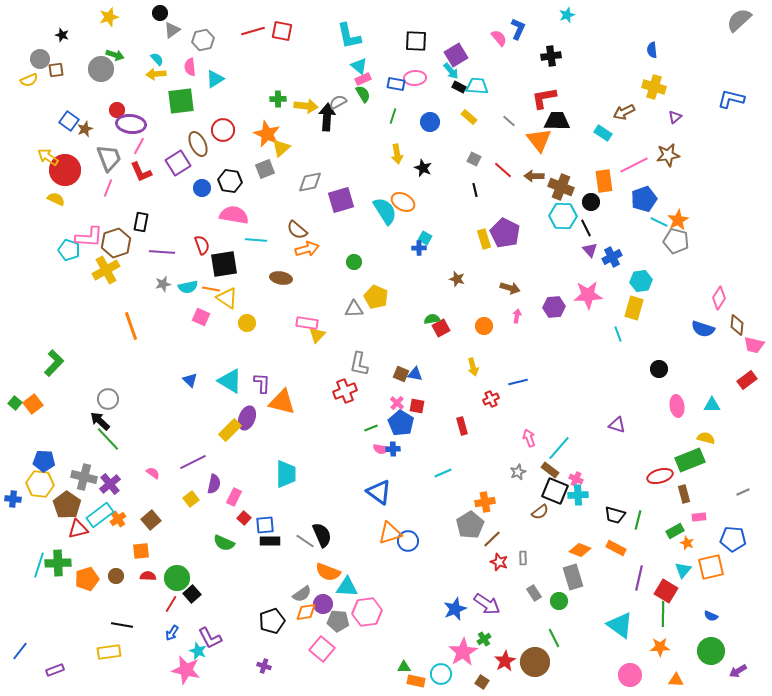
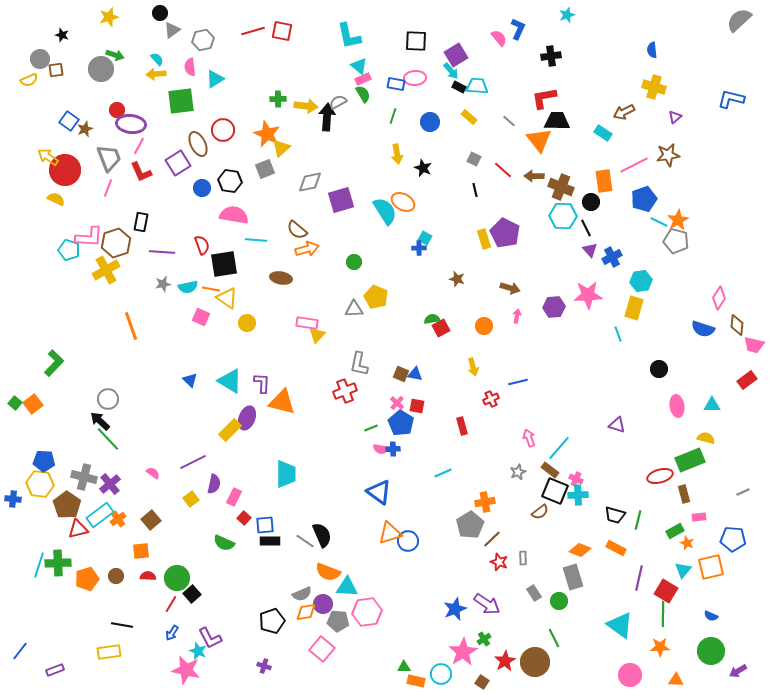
gray semicircle at (302, 594): rotated 12 degrees clockwise
